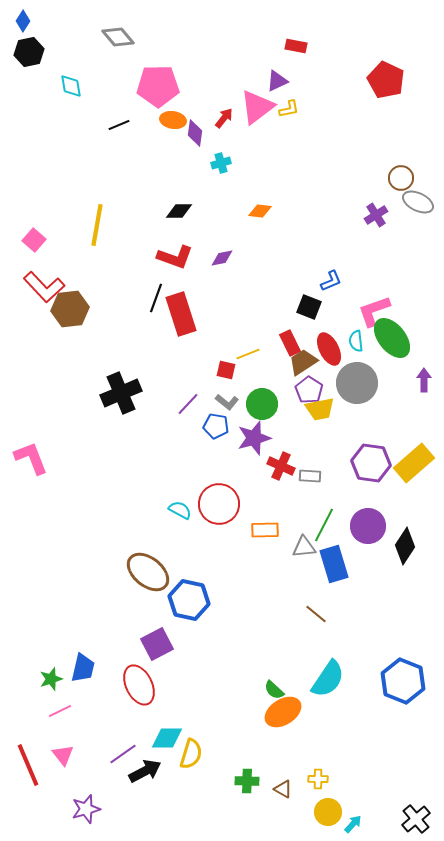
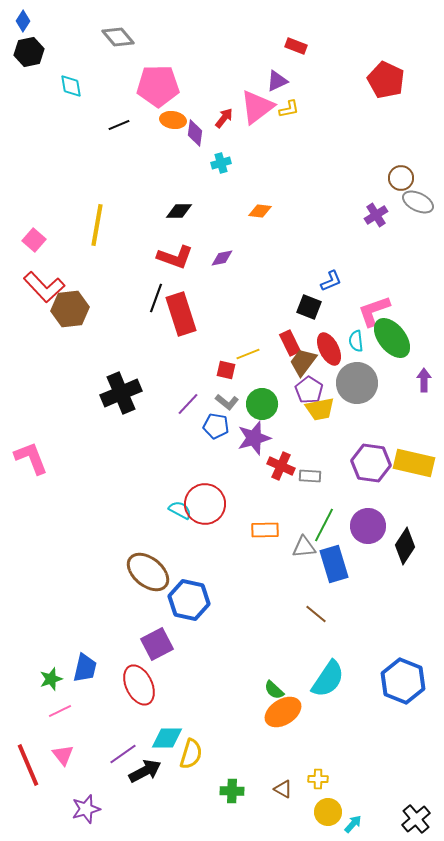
red rectangle at (296, 46): rotated 10 degrees clockwise
brown trapezoid at (303, 362): rotated 20 degrees counterclockwise
yellow rectangle at (414, 463): rotated 54 degrees clockwise
red circle at (219, 504): moved 14 px left
blue trapezoid at (83, 668): moved 2 px right
green cross at (247, 781): moved 15 px left, 10 px down
